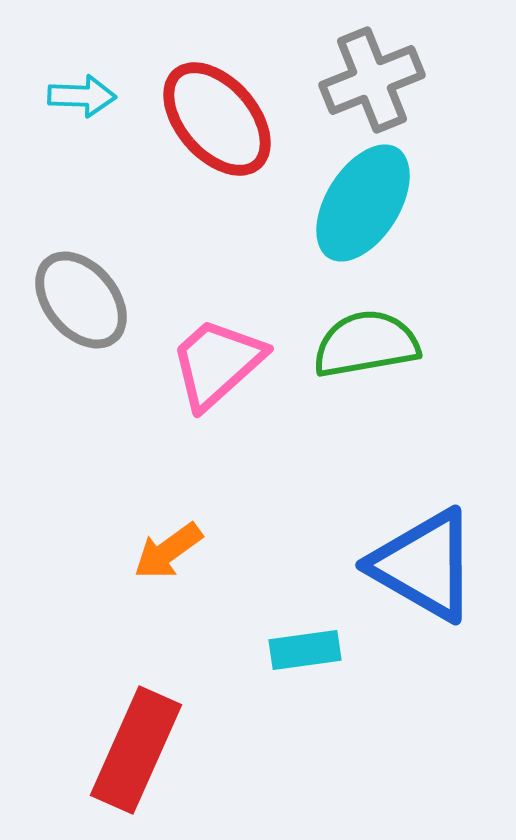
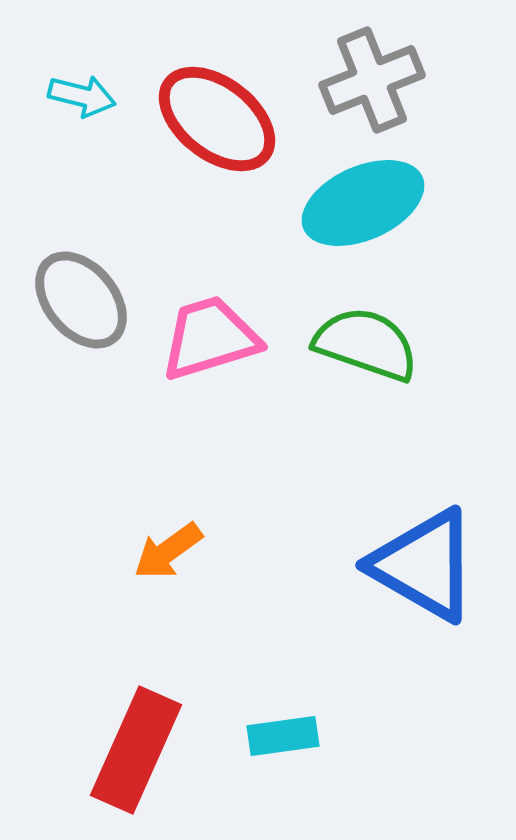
cyan arrow: rotated 12 degrees clockwise
red ellipse: rotated 11 degrees counterclockwise
cyan ellipse: rotated 34 degrees clockwise
green semicircle: rotated 29 degrees clockwise
pink trapezoid: moved 7 px left, 25 px up; rotated 25 degrees clockwise
cyan rectangle: moved 22 px left, 86 px down
